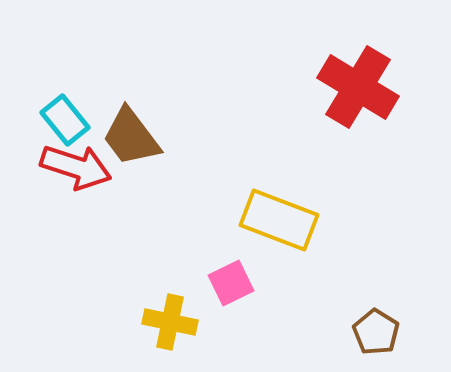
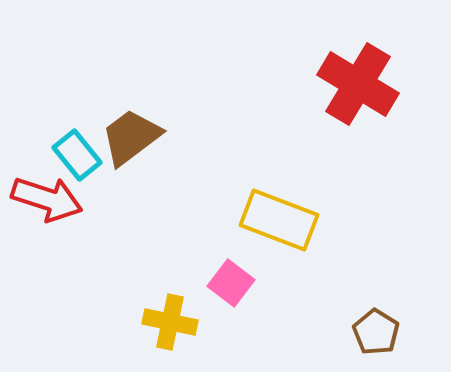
red cross: moved 3 px up
cyan rectangle: moved 12 px right, 35 px down
brown trapezoid: rotated 90 degrees clockwise
red arrow: moved 29 px left, 32 px down
pink square: rotated 27 degrees counterclockwise
